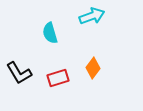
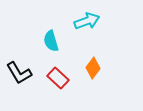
cyan arrow: moved 5 px left, 5 px down
cyan semicircle: moved 1 px right, 8 px down
red rectangle: rotated 60 degrees clockwise
